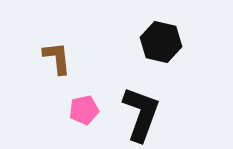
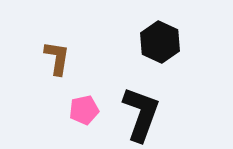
black hexagon: moved 1 px left; rotated 12 degrees clockwise
brown L-shape: rotated 15 degrees clockwise
